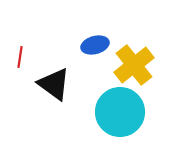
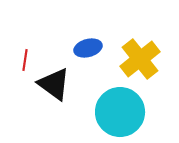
blue ellipse: moved 7 px left, 3 px down
red line: moved 5 px right, 3 px down
yellow cross: moved 6 px right, 6 px up
